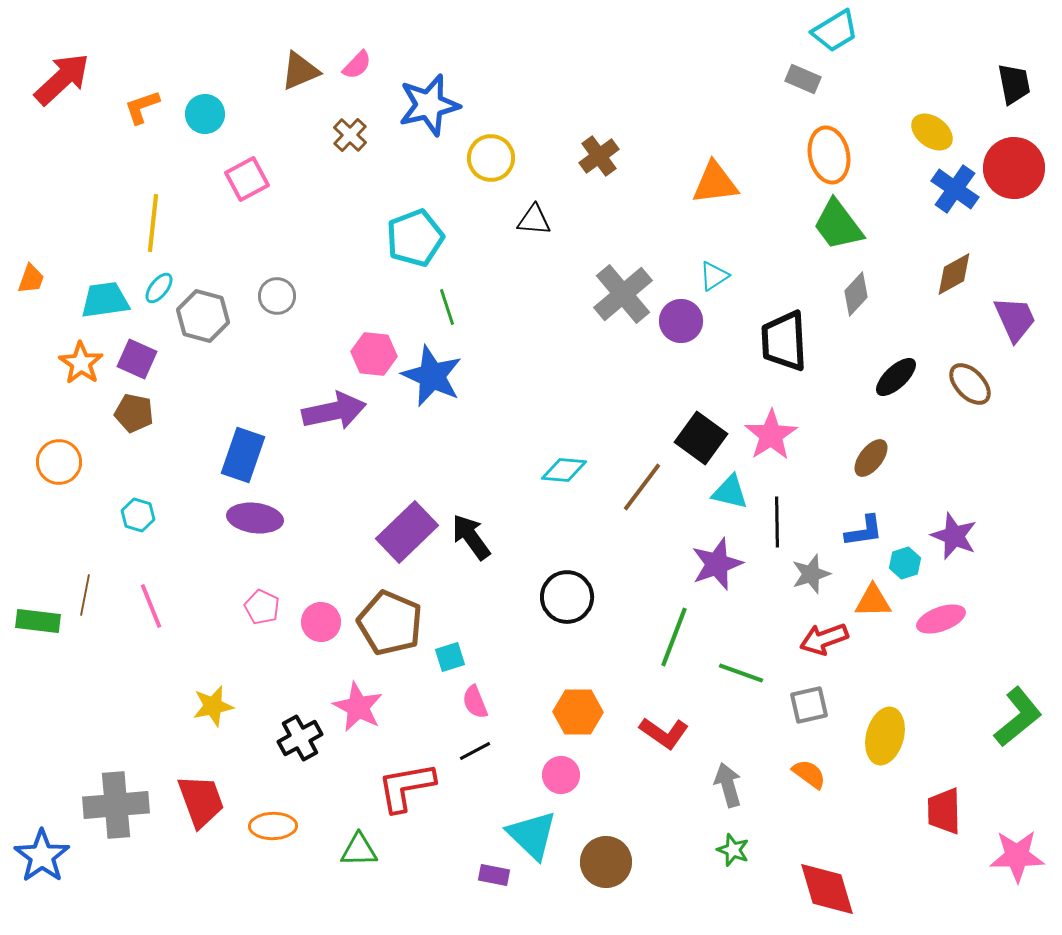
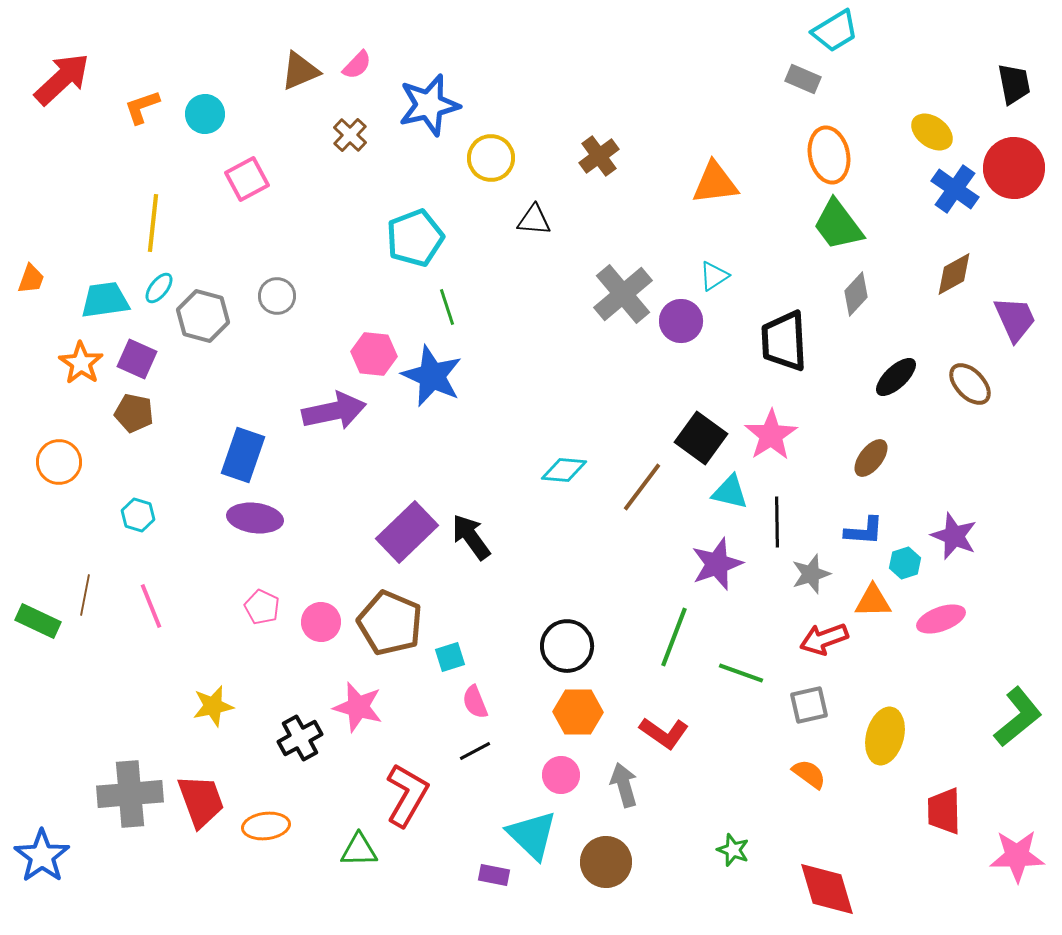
blue L-shape at (864, 531): rotated 12 degrees clockwise
black circle at (567, 597): moved 49 px down
green rectangle at (38, 621): rotated 18 degrees clockwise
pink star at (358, 707): rotated 12 degrees counterclockwise
gray arrow at (728, 785): moved 104 px left
red L-shape at (406, 787): moved 1 px right, 8 px down; rotated 130 degrees clockwise
gray cross at (116, 805): moved 14 px right, 11 px up
orange ellipse at (273, 826): moved 7 px left; rotated 6 degrees counterclockwise
